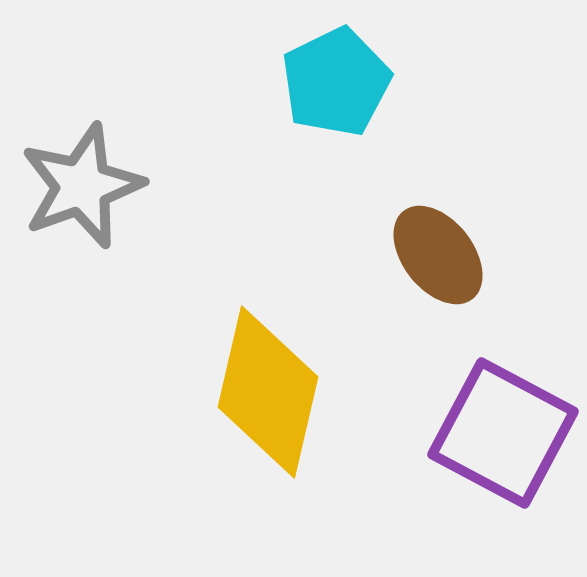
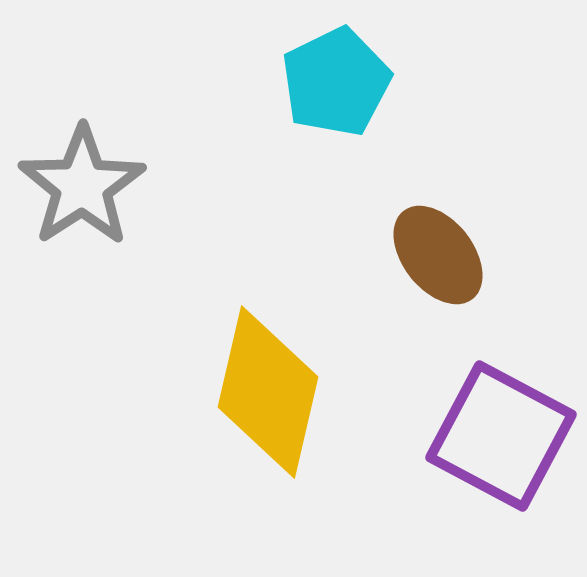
gray star: rotated 13 degrees counterclockwise
purple square: moved 2 px left, 3 px down
